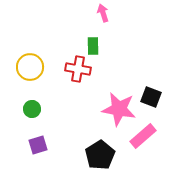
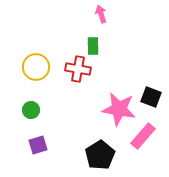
pink arrow: moved 2 px left, 1 px down
yellow circle: moved 6 px right
green circle: moved 1 px left, 1 px down
pink rectangle: rotated 8 degrees counterclockwise
